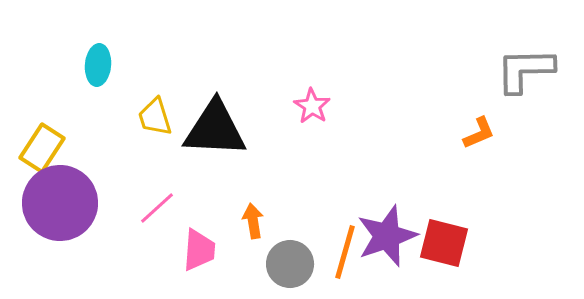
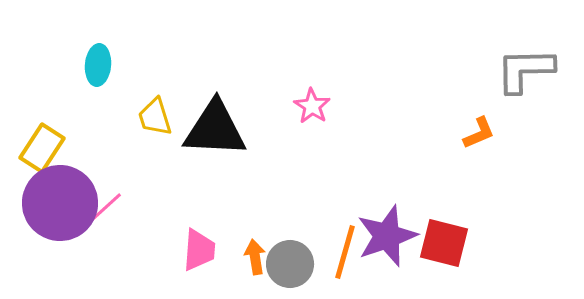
pink line: moved 52 px left
orange arrow: moved 2 px right, 36 px down
